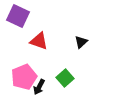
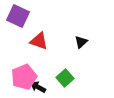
black arrow: moved 1 px left; rotated 91 degrees clockwise
